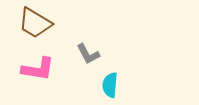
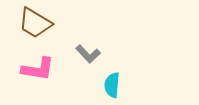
gray L-shape: rotated 15 degrees counterclockwise
cyan semicircle: moved 2 px right
